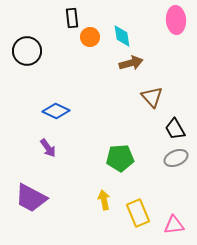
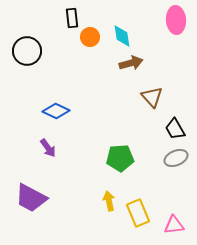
yellow arrow: moved 5 px right, 1 px down
